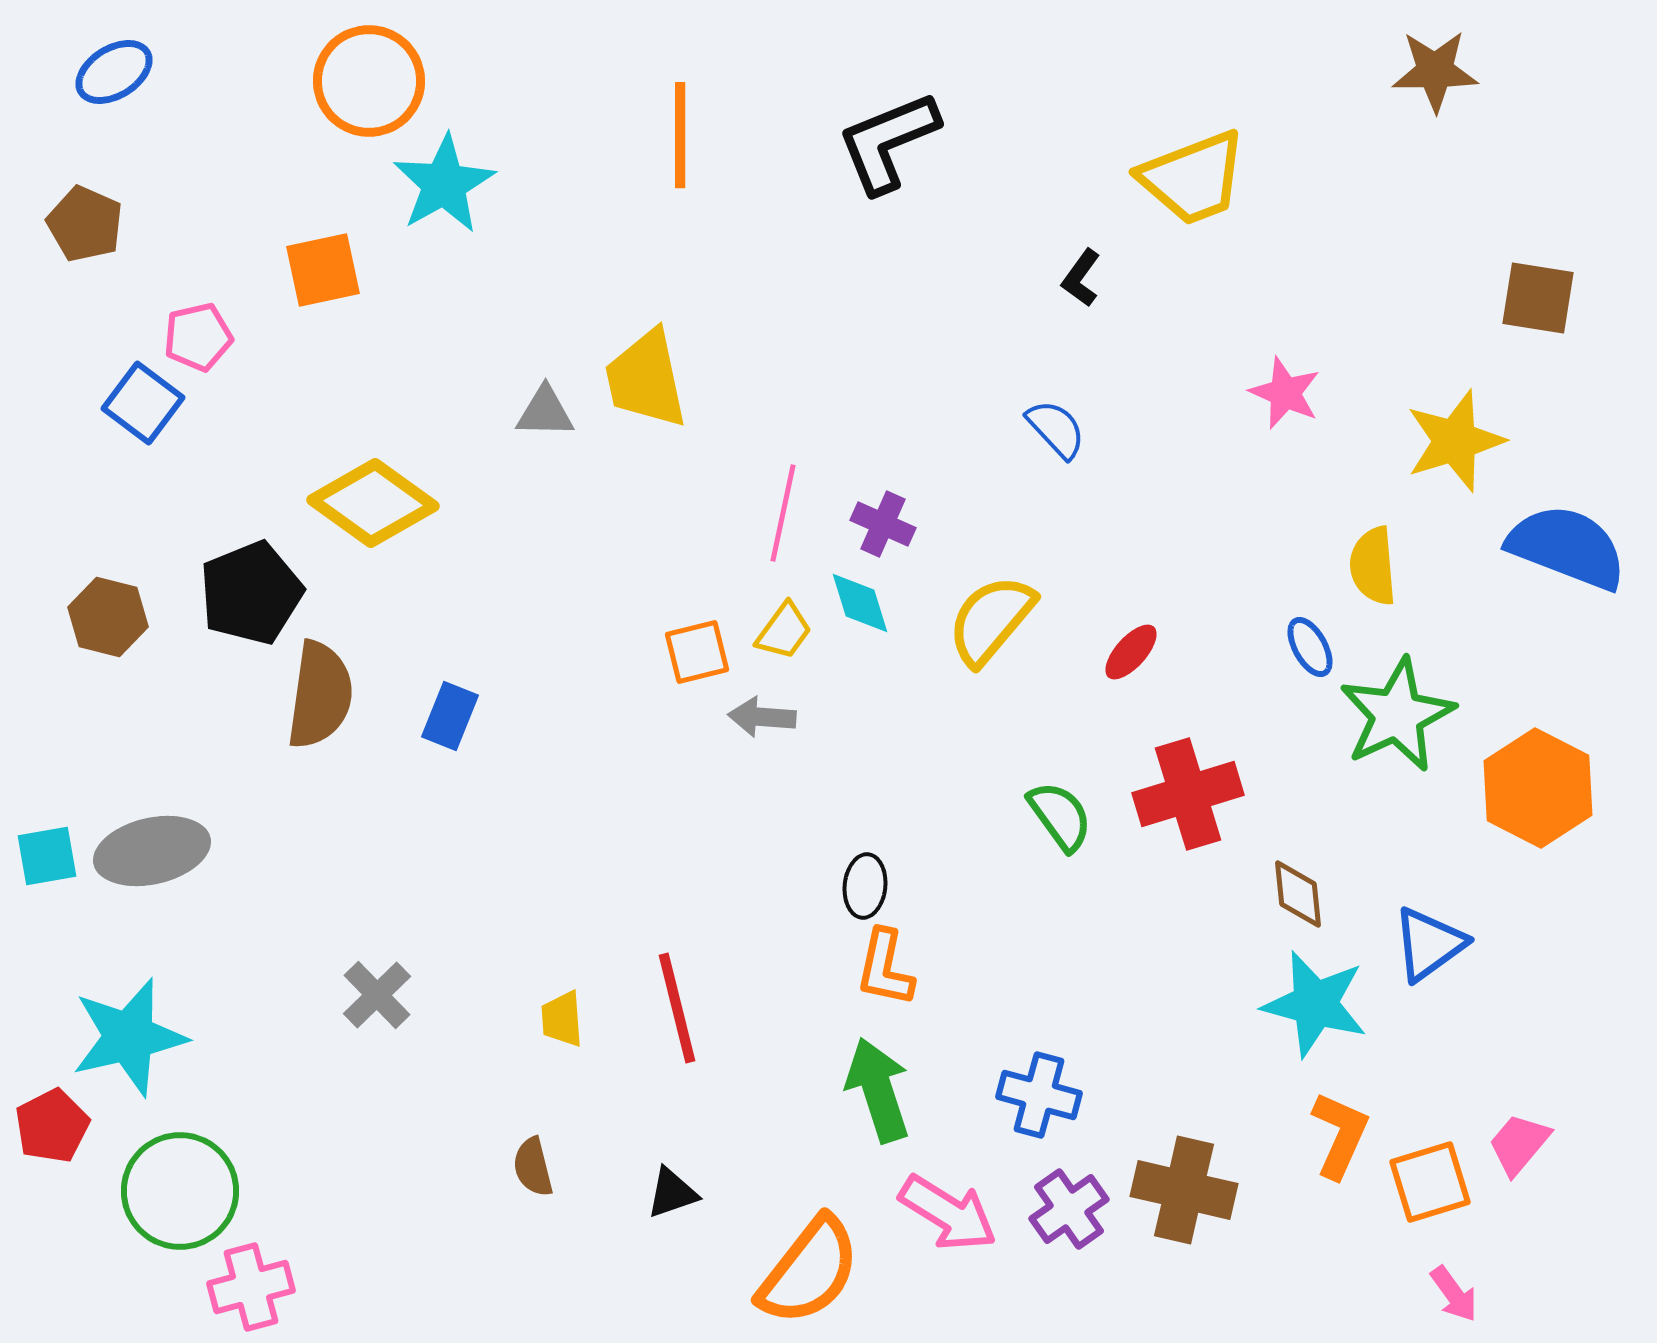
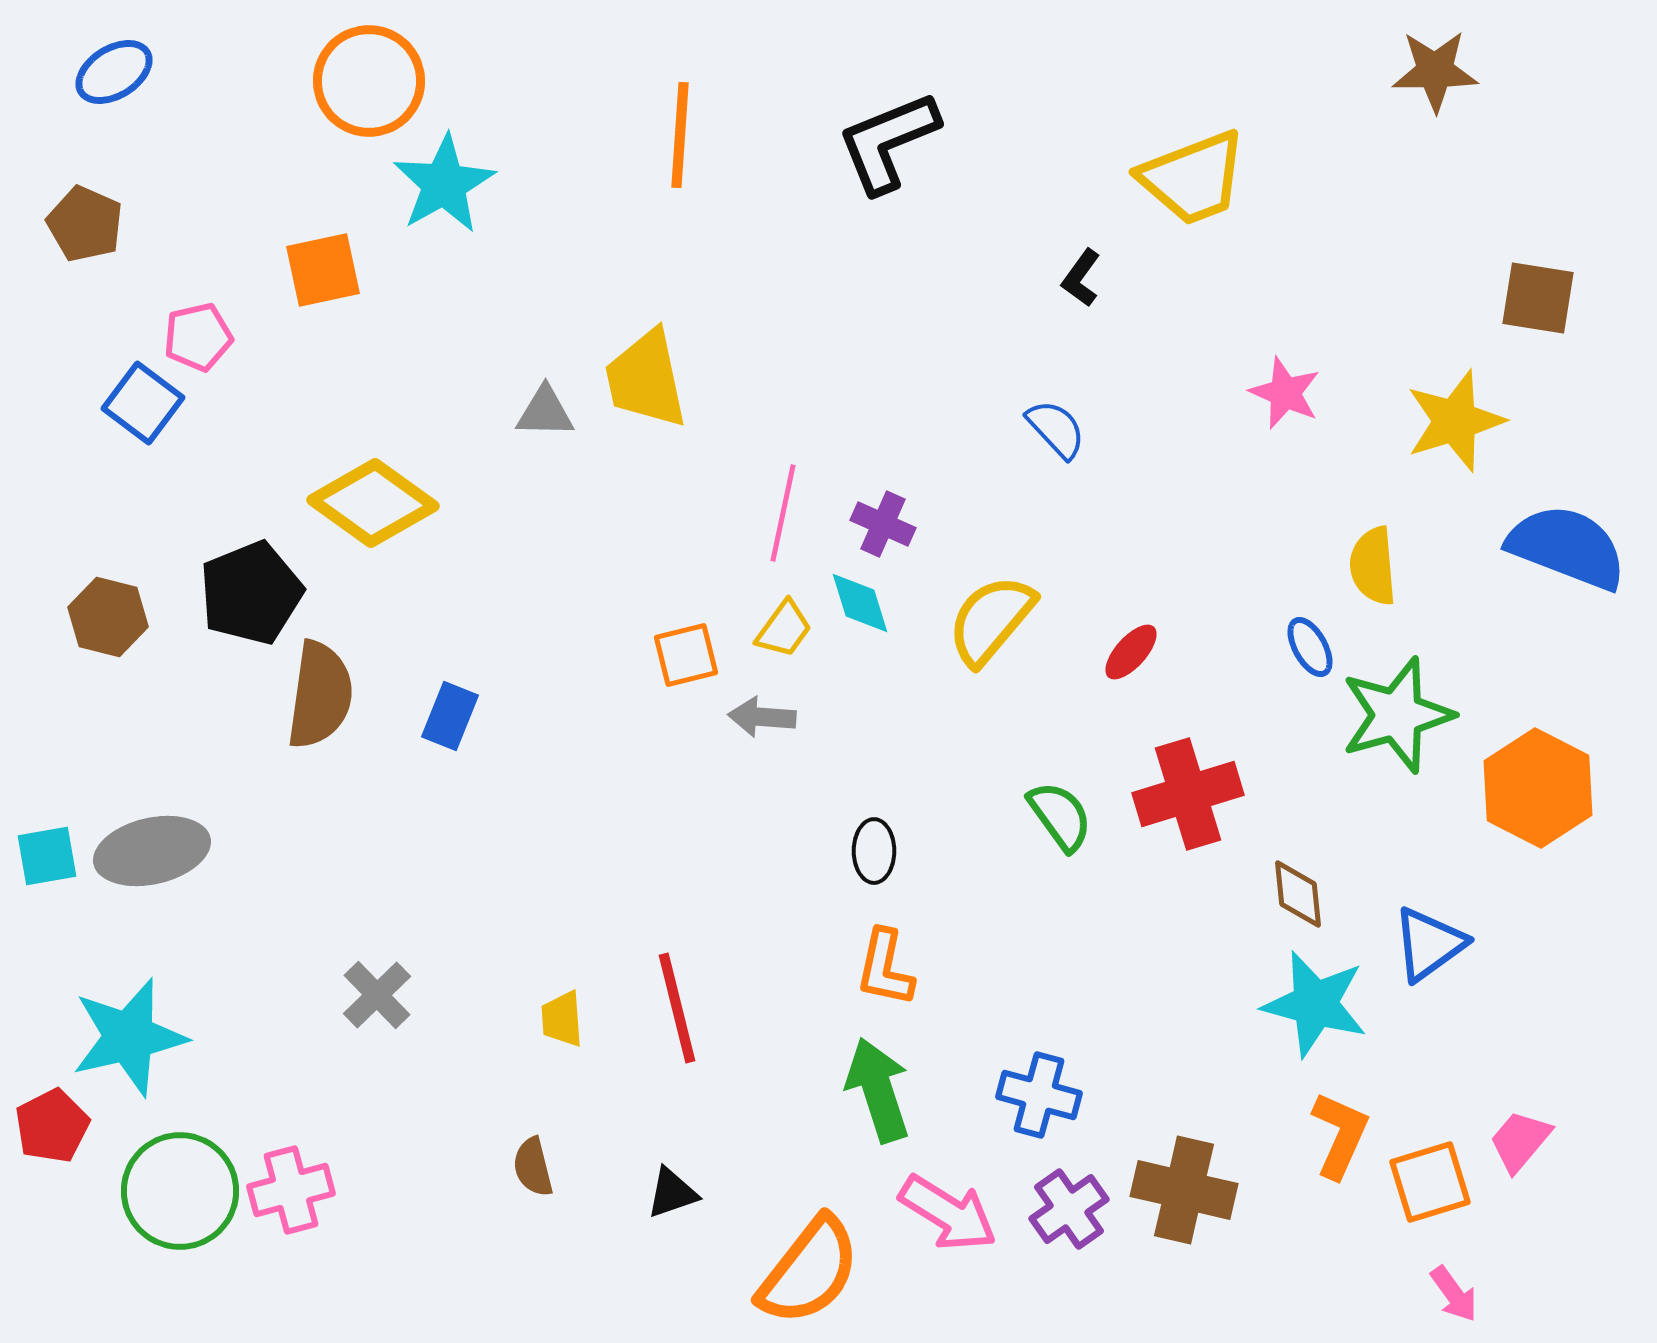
orange line at (680, 135): rotated 4 degrees clockwise
yellow star at (1455, 441): moved 20 px up
yellow trapezoid at (784, 631): moved 2 px up
orange square at (697, 652): moved 11 px left, 3 px down
green star at (1397, 715): rotated 9 degrees clockwise
black ellipse at (865, 886): moved 9 px right, 35 px up; rotated 6 degrees counterclockwise
pink trapezoid at (1519, 1144): moved 1 px right, 3 px up
pink cross at (251, 1287): moved 40 px right, 97 px up
